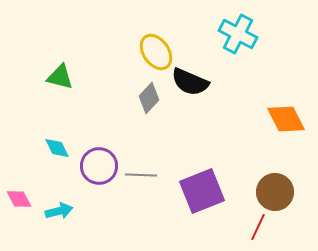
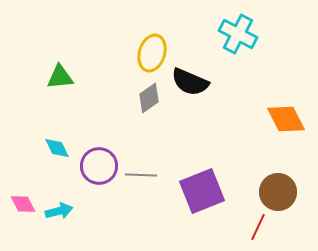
yellow ellipse: moved 4 px left, 1 px down; rotated 51 degrees clockwise
green triangle: rotated 20 degrees counterclockwise
gray diamond: rotated 12 degrees clockwise
brown circle: moved 3 px right
pink diamond: moved 4 px right, 5 px down
